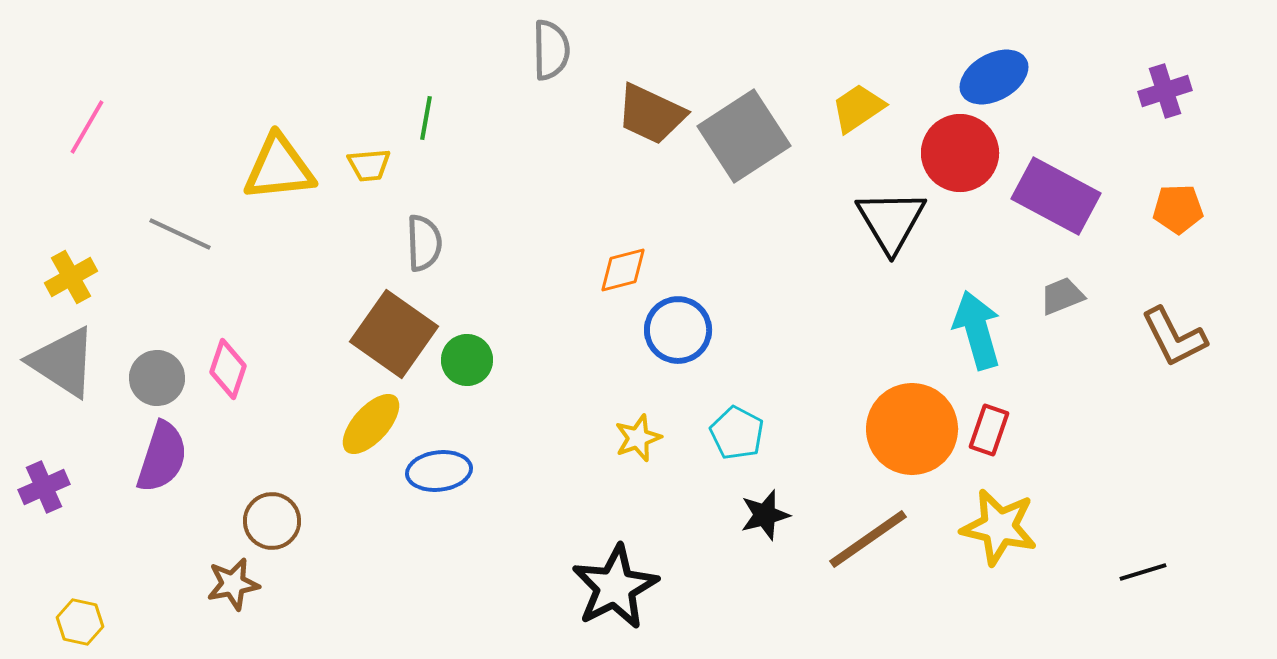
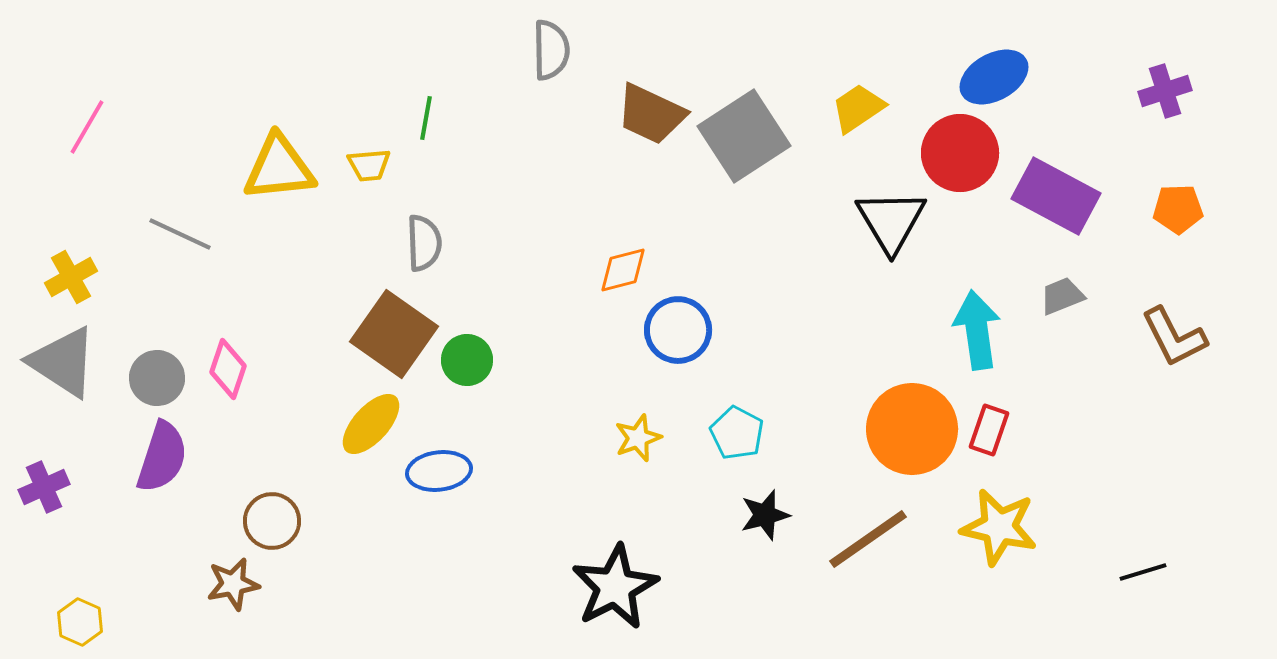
cyan arrow at (977, 330): rotated 8 degrees clockwise
yellow hexagon at (80, 622): rotated 12 degrees clockwise
